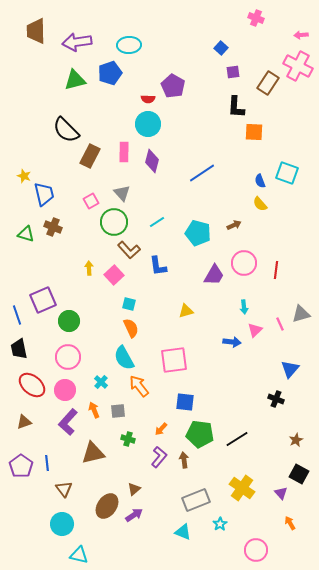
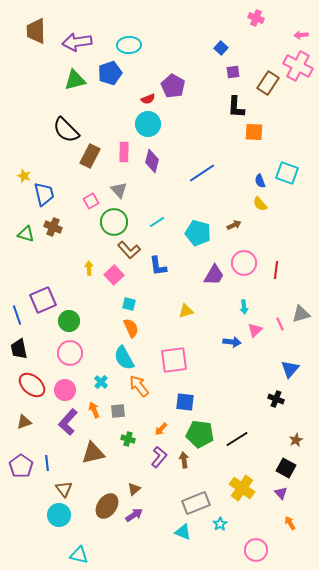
red semicircle at (148, 99): rotated 24 degrees counterclockwise
gray triangle at (122, 193): moved 3 px left, 3 px up
pink circle at (68, 357): moved 2 px right, 4 px up
black square at (299, 474): moved 13 px left, 6 px up
gray rectangle at (196, 500): moved 3 px down
cyan circle at (62, 524): moved 3 px left, 9 px up
